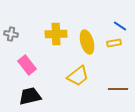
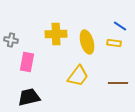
gray cross: moved 6 px down
yellow rectangle: rotated 16 degrees clockwise
pink rectangle: moved 3 px up; rotated 48 degrees clockwise
yellow trapezoid: rotated 15 degrees counterclockwise
brown line: moved 6 px up
black trapezoid: moved 1 px left, 1 px down
